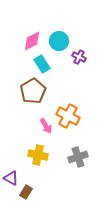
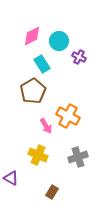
pink diamond: moved 5 px up
yellow cross: rotated 12 degrees clockwise
brown rectangle: moved 26 px right
